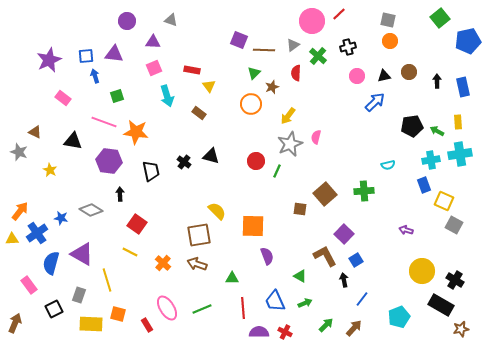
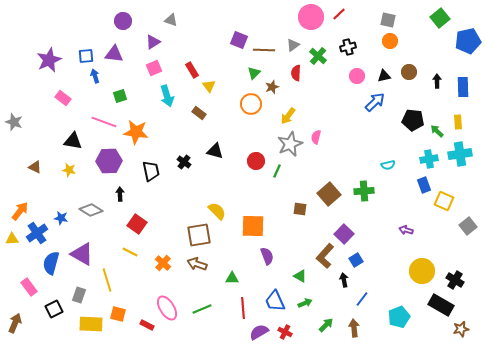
purple circle at (127, 21): moved 4 px left
pink circle at (312, 21): moved 1 px left, 4 px up
purple triangle at (153, 42): rotated 35 degrees counterclockwise
red rectangle at (192, 70): rotated 49 degrees clockwise
blue rectangle at (463, 87): rotated 12 degrees clockwise
green square at (117, 96): moved 3 px right
black pentagon at (412, 126): moved 1 px right, 6 px up; rotated 15 degrees clockwise
green arrow at (437, 131): rotated 16 degrees clockwise
brown triangle at (35, 132): moved 35 px down
gray star at (19, 152): moved 5 px left, 30 px up
black triangle at (211, 156): moved 4 px right, 5 px up
cyan cross at (431, 160): moved 2 px left, 1 px up
purple hexagon at (109, 161): rotated 10 degrees counterclockwise
yellow star at (50, 170): moved 19 px right; rotated 16 degrees counterclockwise
brown square at (325, 194): moved 4 px right
gray square at (454, 225): moved 14 px right, 1 px down; rotated 24 degrees clockwise
brown L-shape at (325, 256): rotated 110 degrees counterclockwise
pink rectangle at (29, 285): moved 2 px down
red rectangle at (147, 325): rotated 32 degrees counterclockwise
brown arrow at (354, 328): rotated 48 degrees counterclockwise
purple semicircle at (259, 332): rotated 30 degrees counterclockwise
